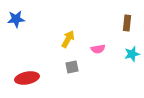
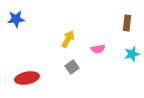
gray square: rotated 24 degrees counterclockwise
